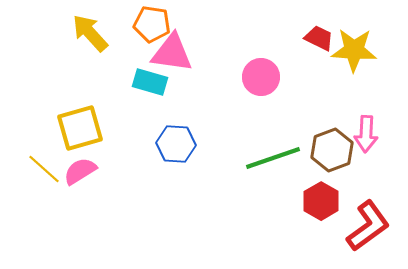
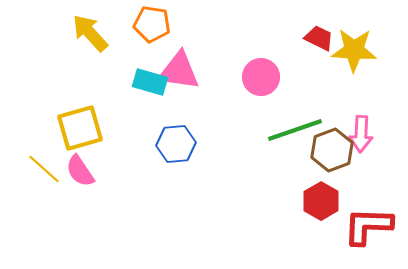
pink triangle: moved 7 px right, 18 px down
pink arrow: moved 5 px left
blue hexagon: rotated 9 degrees counterclockwise
green line: moved 22 px right, 28 px up
pink semicircle: rotated 92 degrees counterclockwise
red L-shape: rotated 142 degrees counterclockwise
